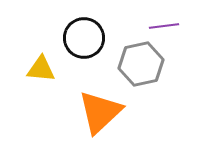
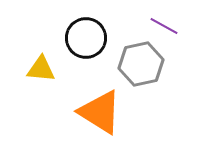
purple line: rotated 36 degrees clockwise
black circle: moved 2 px right
orange triangle: rotated 45 degrees counterclockwise
